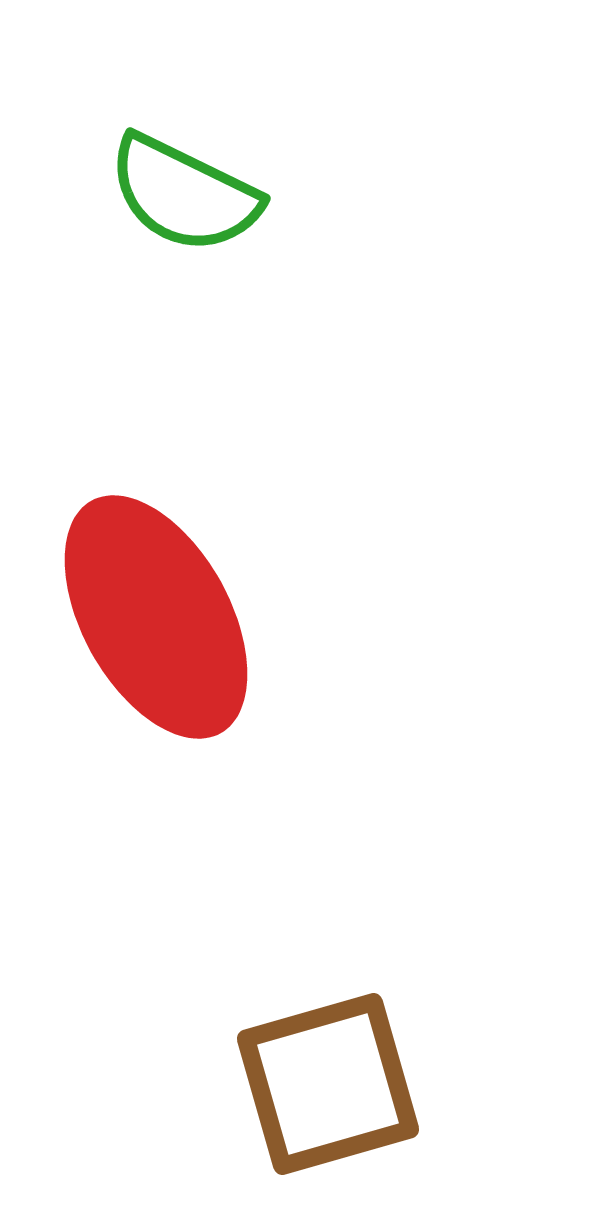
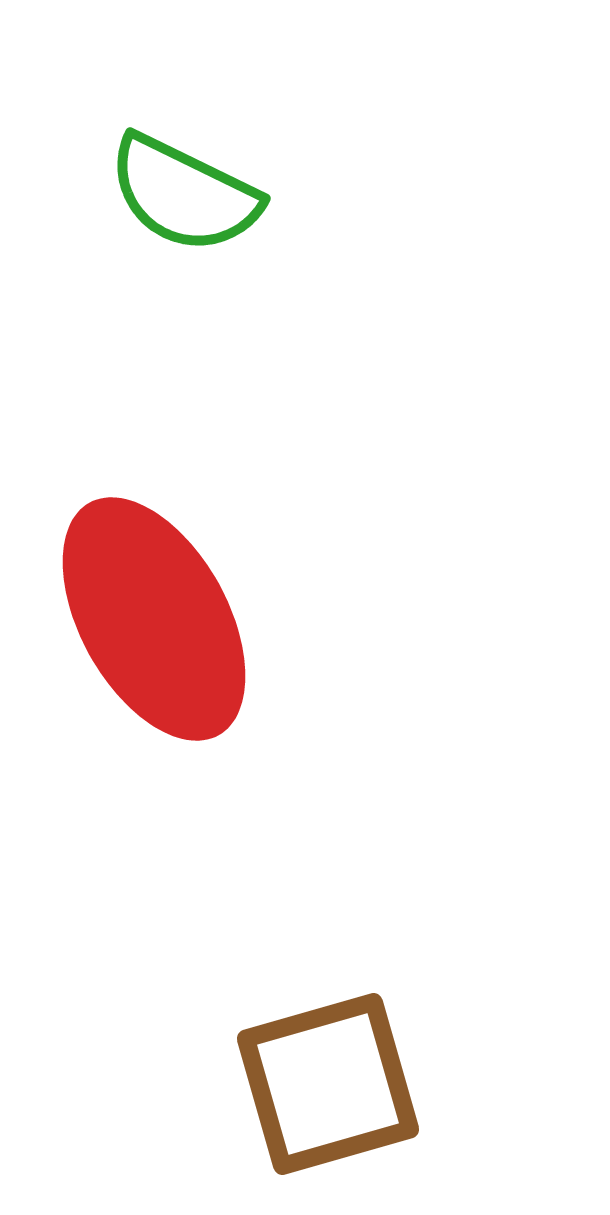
red ellipse: moved 2 px left, 2 px down
